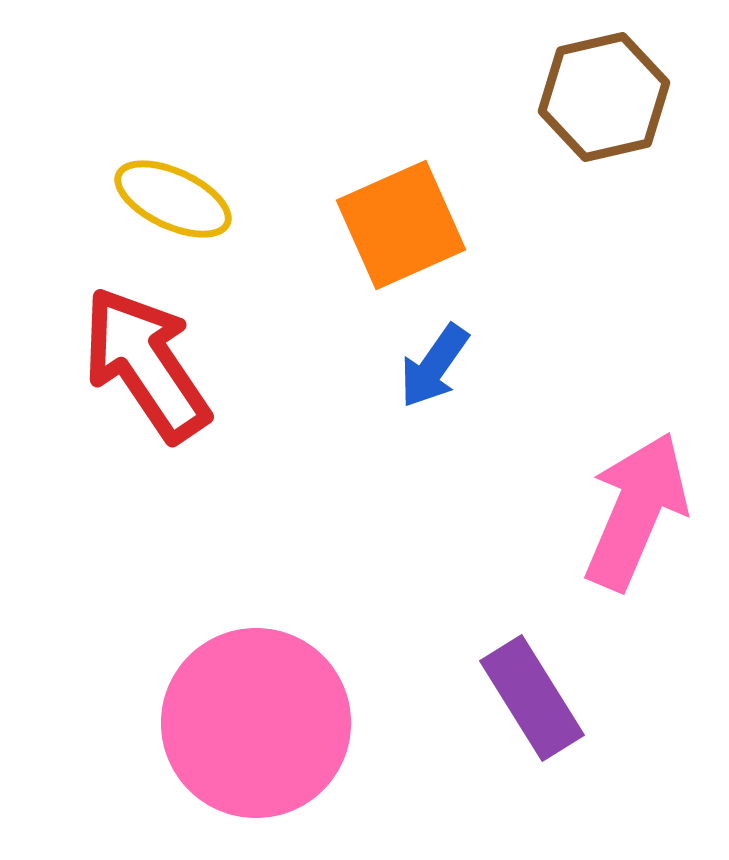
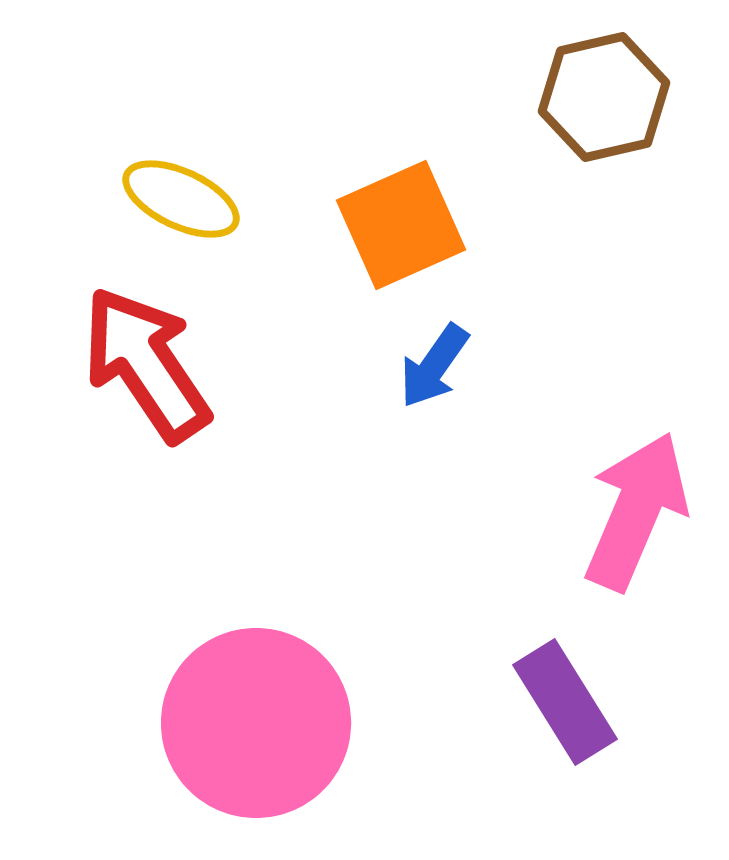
yellow ellipse: moved 8 px right
purple rectangle: moved 33 px right, 4 px down
